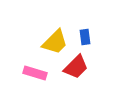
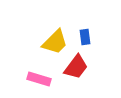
red trapezoid: rotated 8 degrees counterclockwise
pink rectangle: moved 4 px right, 6 px down
